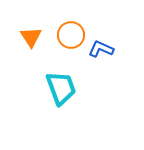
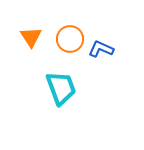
orange circle: moved 1 px left, 4 px down
